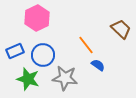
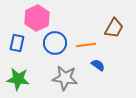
brown trapezoid: moved 7 px left, 1 px up; rotated 75 degrees clockwise
orange line: rotated 60 degrees counterclockwise
blue rectangle: moved 2 px right, 8 px up; rotated 54 degrees counterclockwise
blue circle: moved 12 px right, 12 px up
green star: moved 10 px left; rotated 10 degrees counterclockwise
